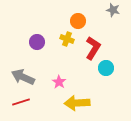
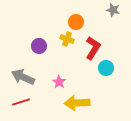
orange circle: moved 2 px left, 1 px down
purple circle: moved 2 px right, 4 px down
